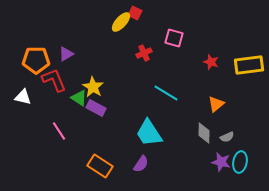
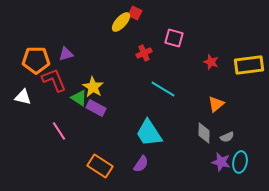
purple triangle: rotated 14 degrees clockwise
cyan line: moved 3 px left, 4 px up
